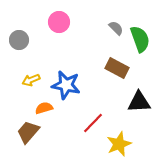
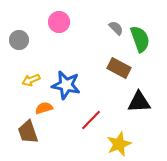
brown rectangle: moved 2 px right
red line: moved 2 px left, 3 px up
brown trapezoid: rotated 60 degrees counterclockwise
